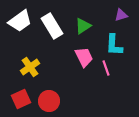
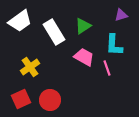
white rectangle: moved 2 px right, 6 px down
pink trapezoid: rotated 35 degrees counterclockwise
pink line: moved 1 px right
red circle: moved 1 px right, 1 px up
